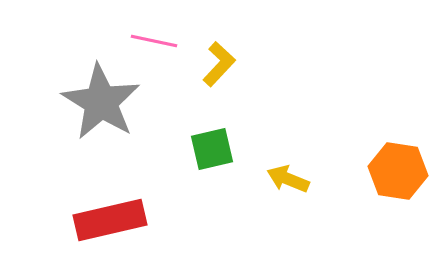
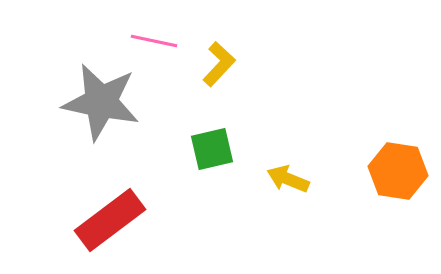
gray star: rotated 20 degrees counterclockwise
red rectangle: rotated 24 degrees counterclockwise
